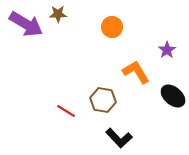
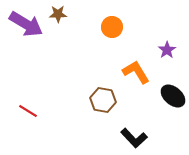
red line: moved 38 px left
black L-shape: moved 15 px right
